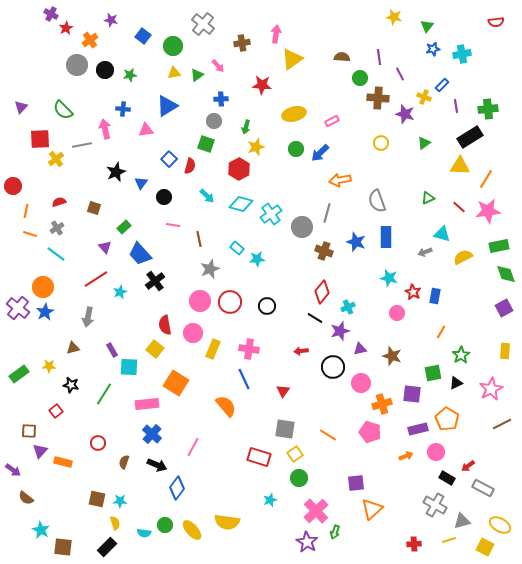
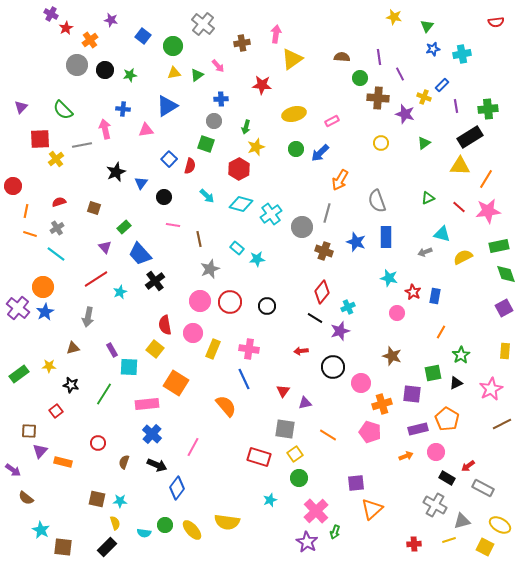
orange arrow at (340, 180): rotated 50 degrees counterclockwise
purple triangle at (360, 349): moved 55 px left, 54 px down
